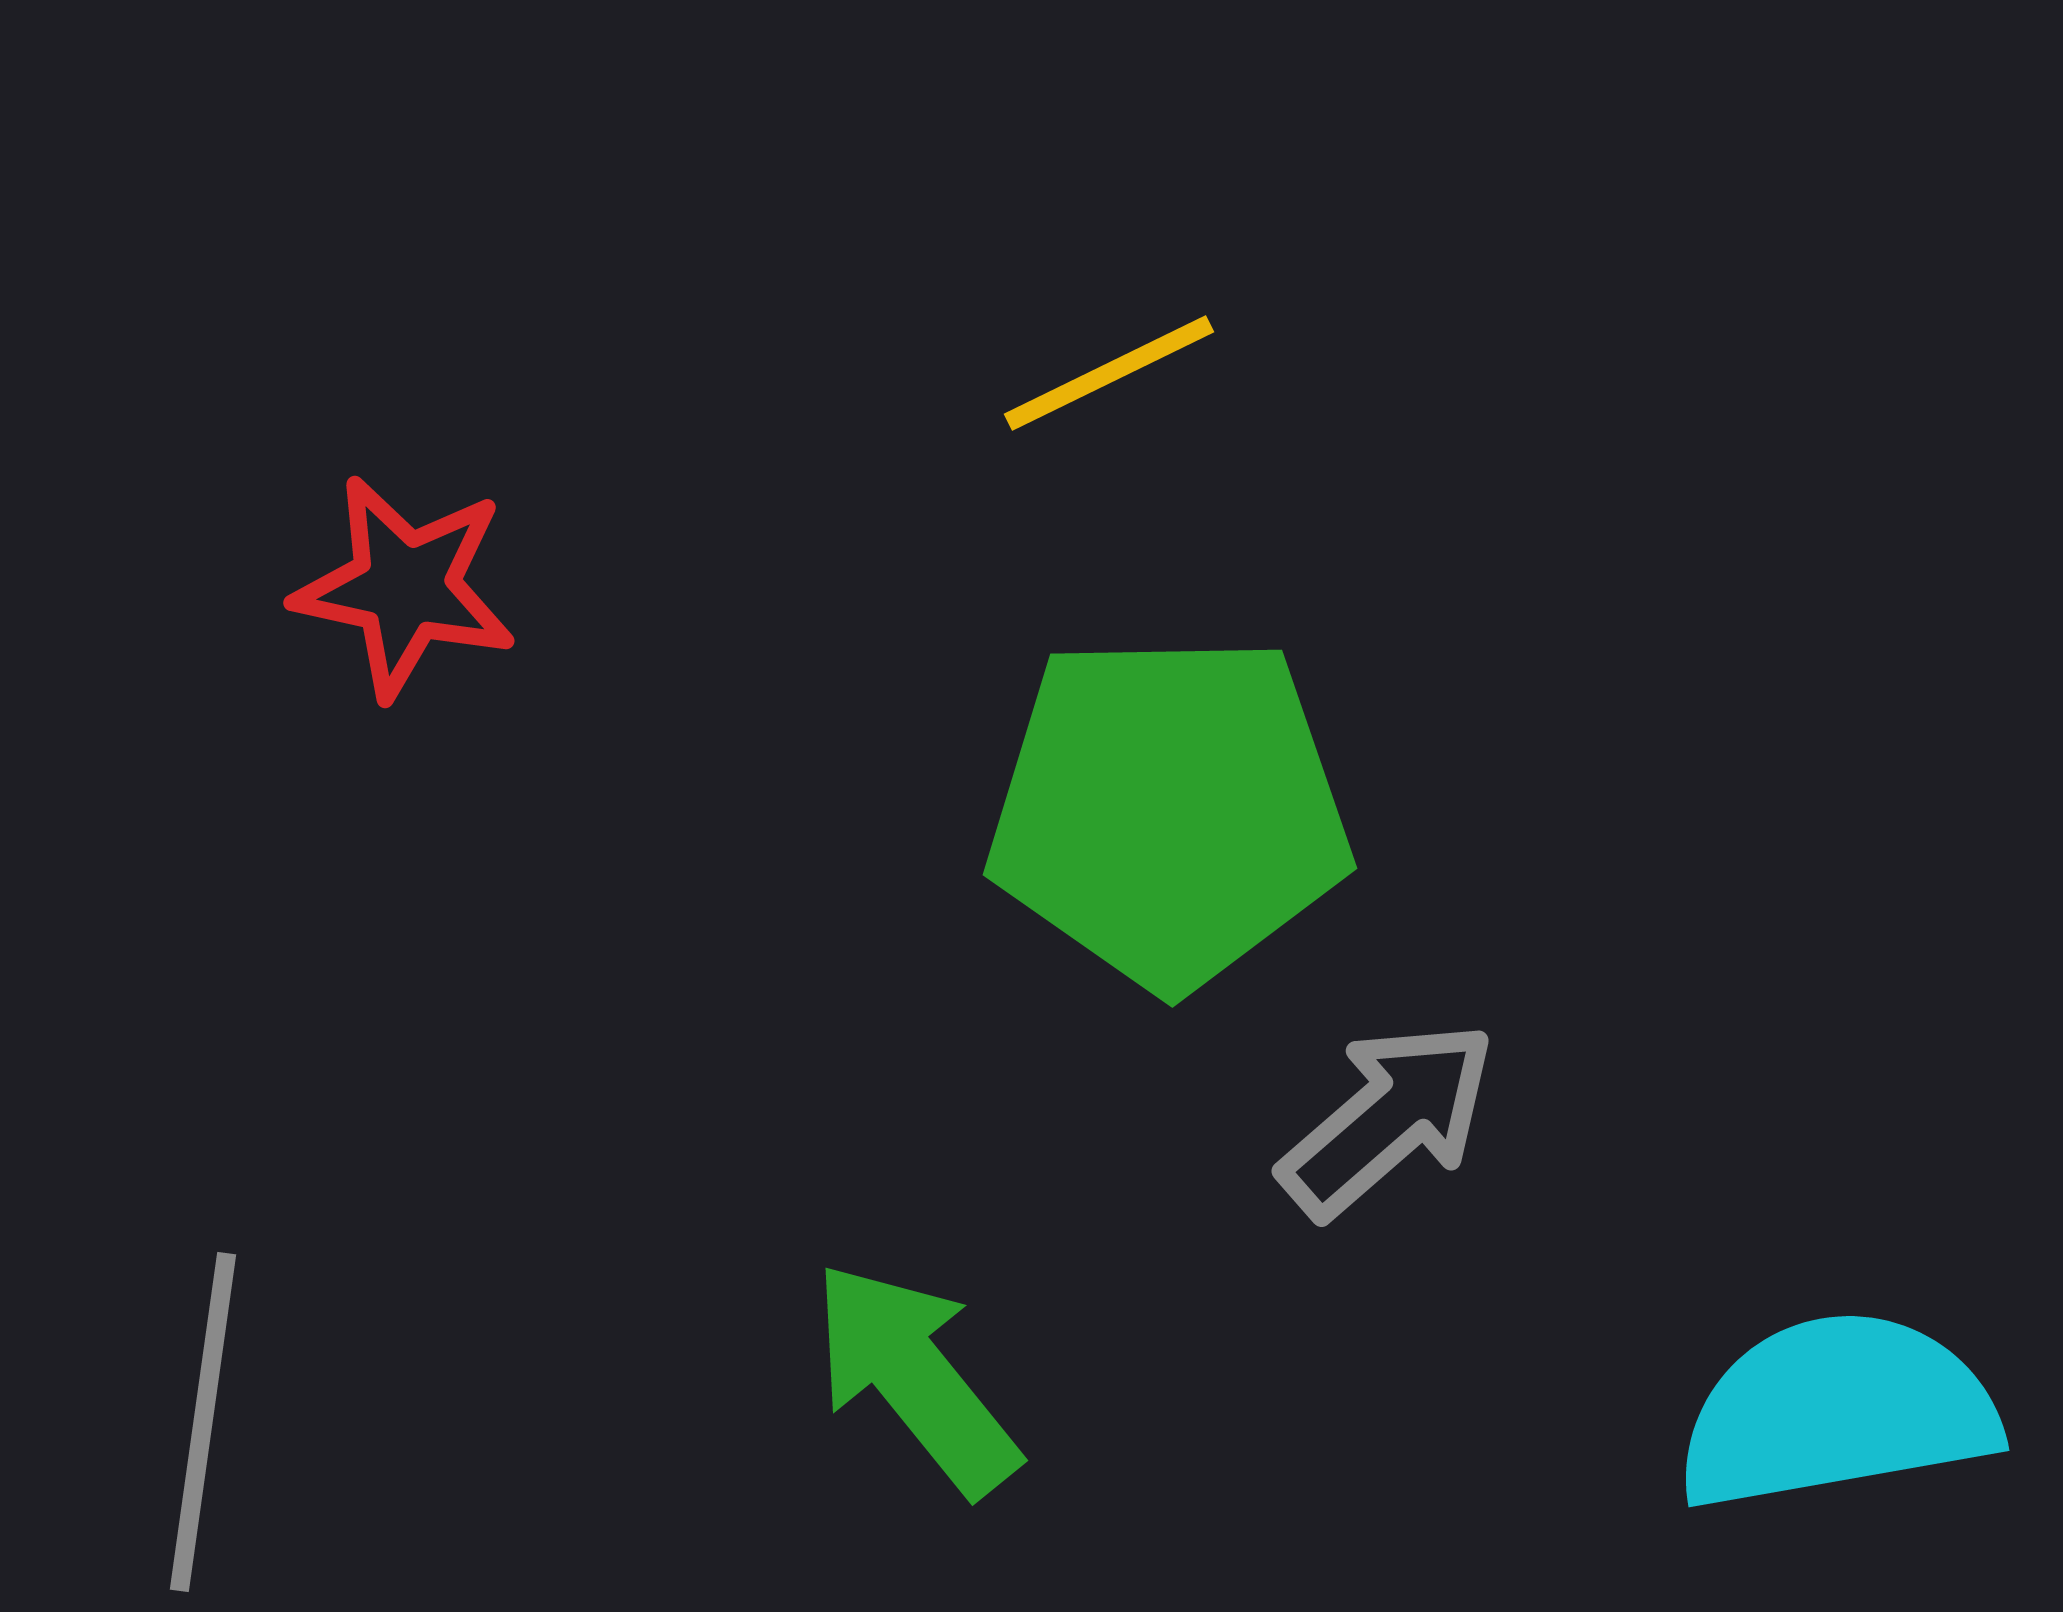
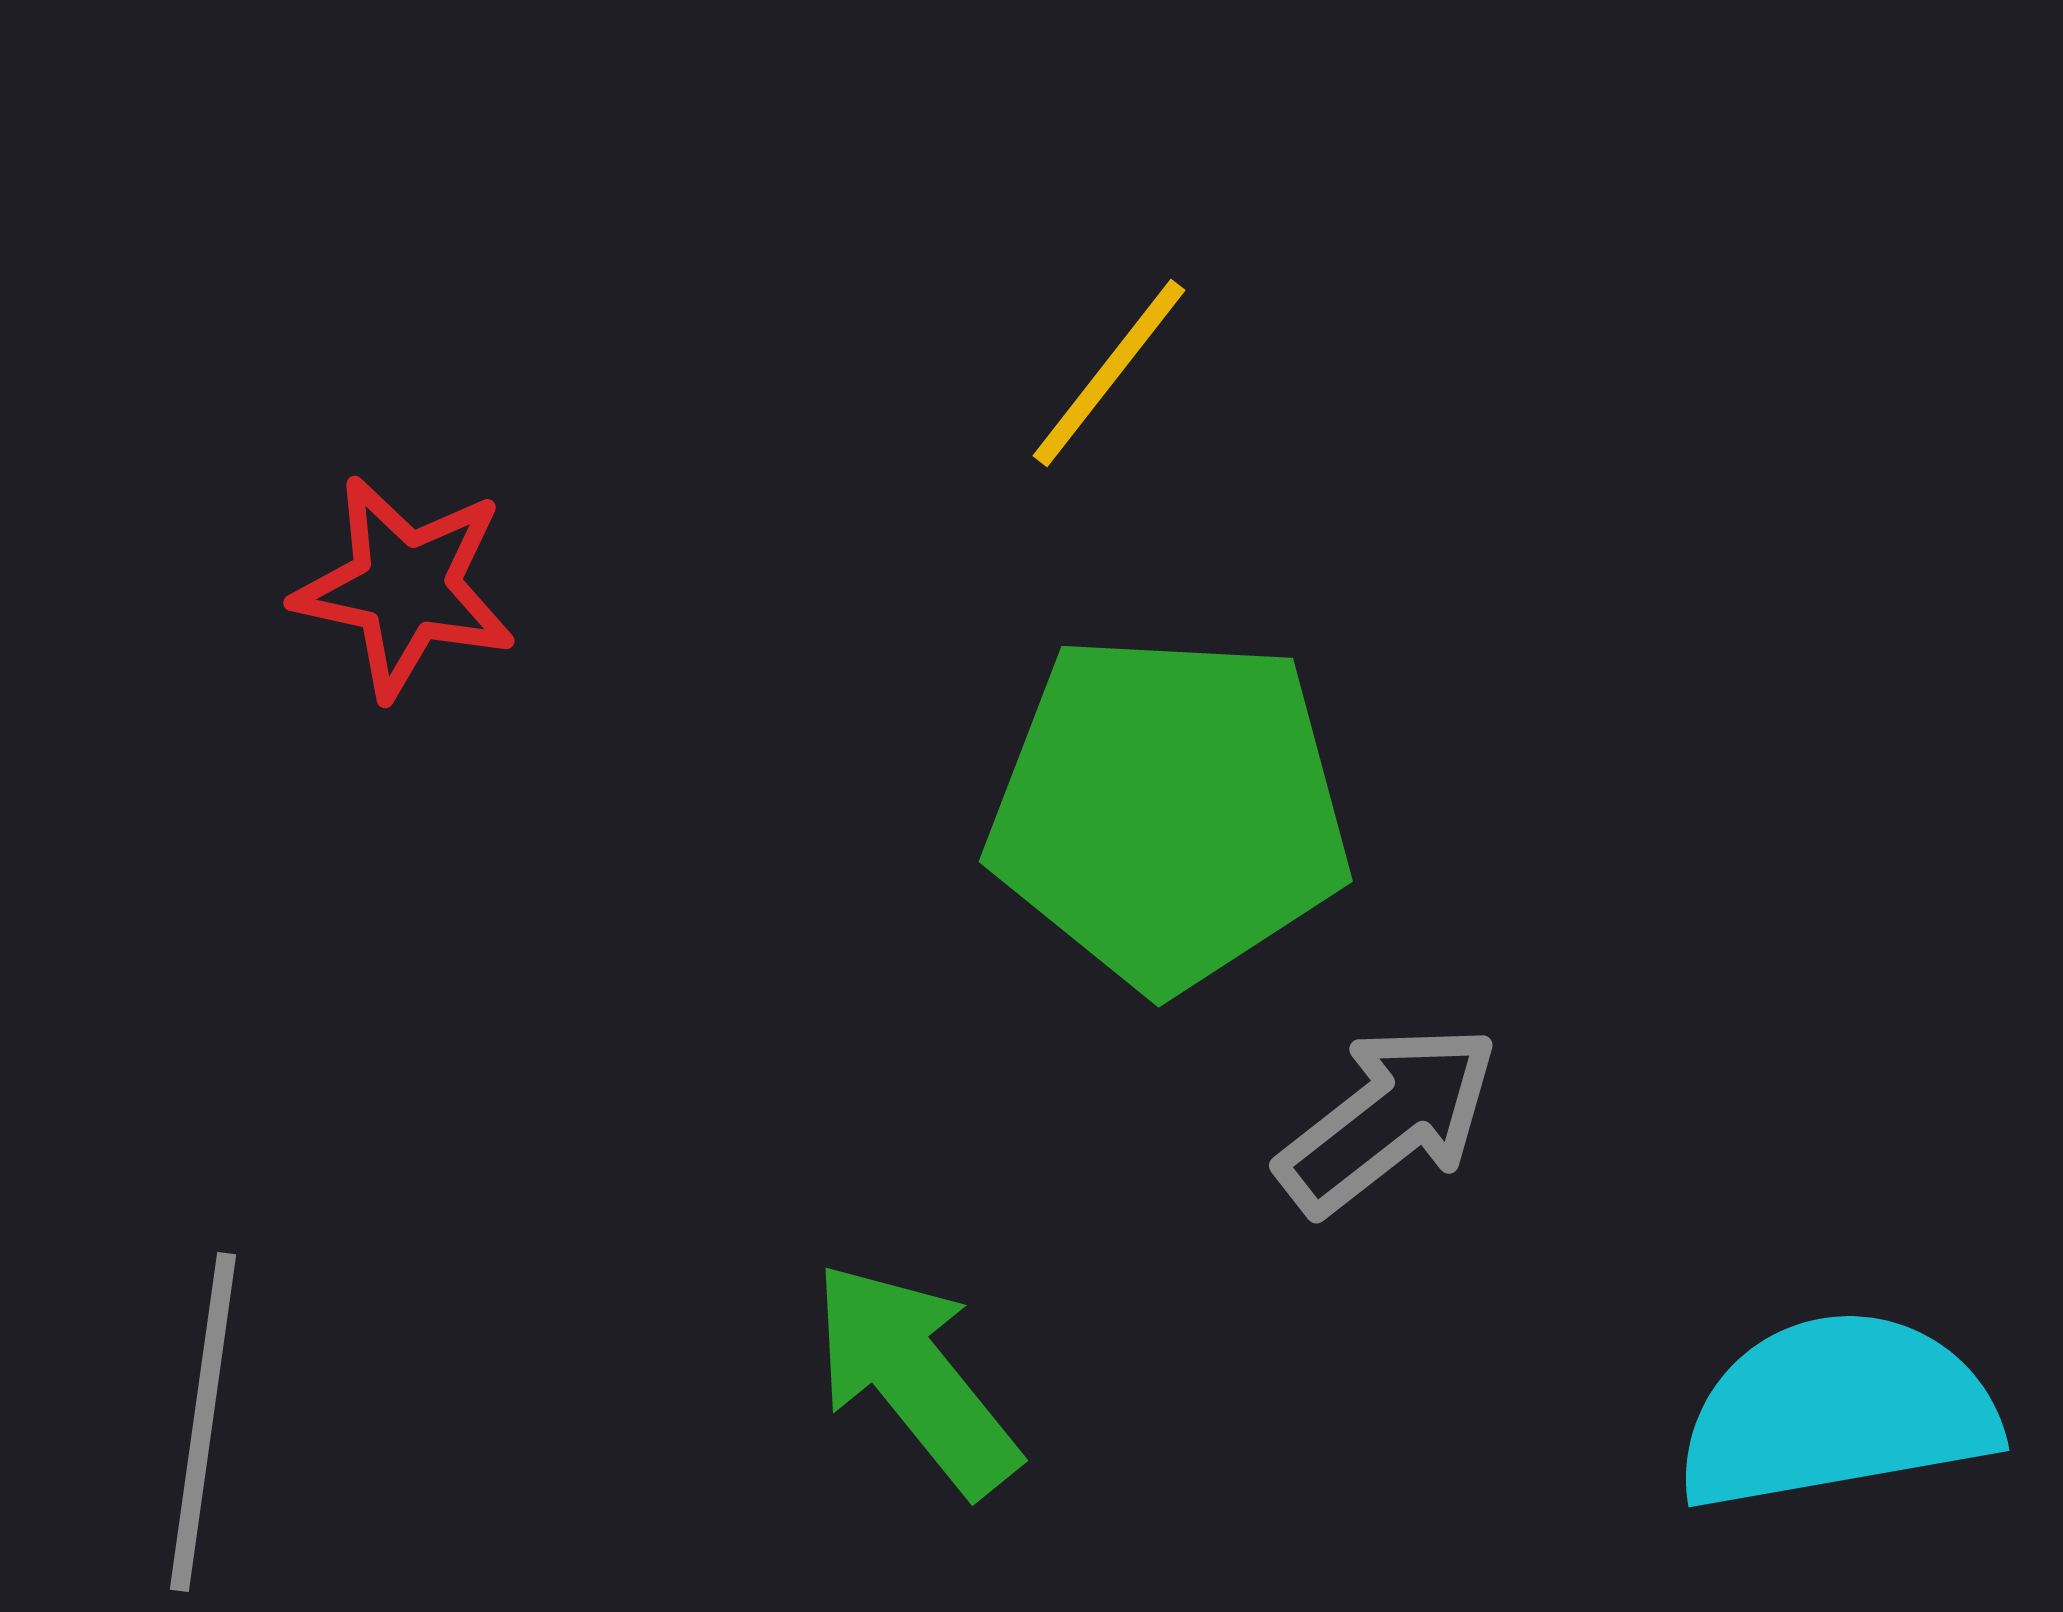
yellow line: rotated 26 degrees counterclockwise
green pentagon: rotated 4 degrees clockwise
gray arrow: rotated 3 degrees clockwise
